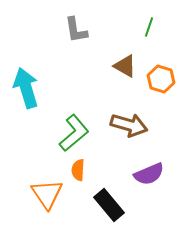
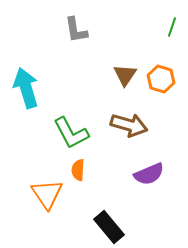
green line: moved 23 px right
brown triangle: moved 9 px down; rotated 35 degrees clockwise
green L-shape: moved 3 px left; rotated 102 degrees clockwise
black rectangle: moved 22 px down
